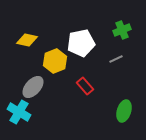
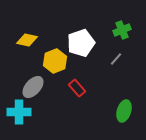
white pentagon: rotated 8 degrees counterclockwise
gray line: rotated 24 degrees counterclockwise
red rectangle: moved 8 px left, 2 px down
cyan cross: rotated 30 degrees counterclockwise
